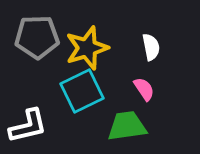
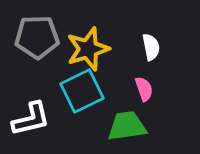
yellow star: moved 1 px right, 1 px down
pink semicircle: rotated 15 degrees clockwise
white L-shape: moved 3 px right, 7 px up
